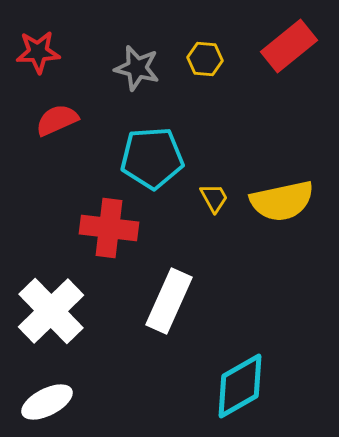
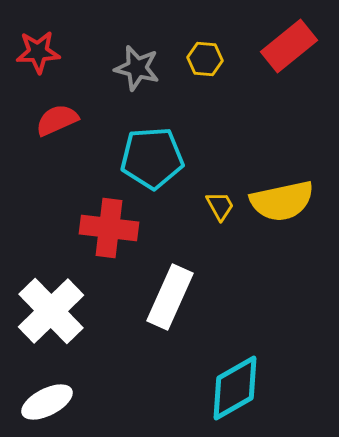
yellow trapezoid: moved 6 px right, 8 px down
white rectangle: moved 1 px right, 4 px up
cyan diamond: moved 5 px left, 2 px down
